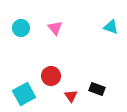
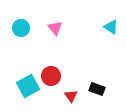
cyan triangle: rotated 14 degrees clockwise
cyan square: moved 4 px right, 8 px up
